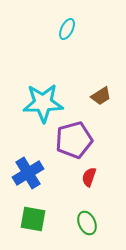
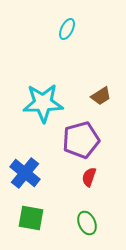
purple pentagon: moved 7 px right
blue cross: moved 3 px left; rotated 20 degrees counterclockwise
green square: moved 2 px left, 1 px up
